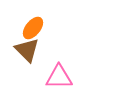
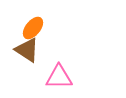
brown triangle: rotated 12 degrees counterclockwise
